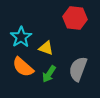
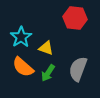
green arrow: moved 1 px left, 1 px up
